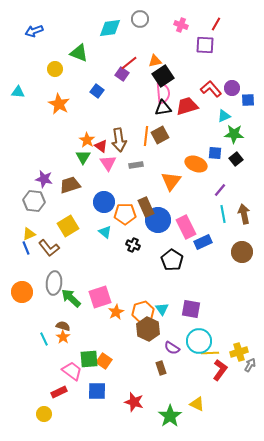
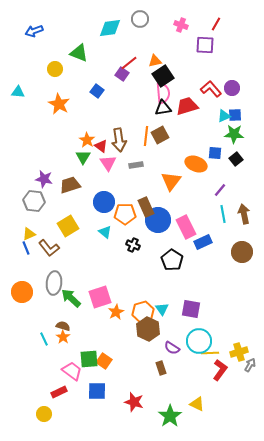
blue square at (248, 100): moved 13 px left, 15 px down
